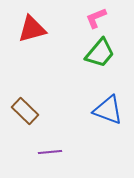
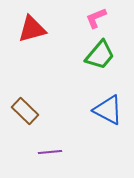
green trapezoid: moved 2 px down
blue triangle: rotated 8 degrees clockwise
